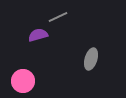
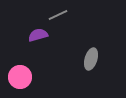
gray line: moved 2 px up
pink circle: moved 3 px left, 4 px up
